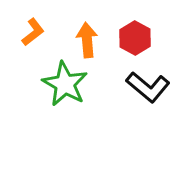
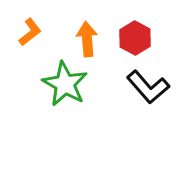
orange L-shape: moved 3 px left
orange arrow: moved 1 px up
black L-shape: rotated 9 degrees clockwise
